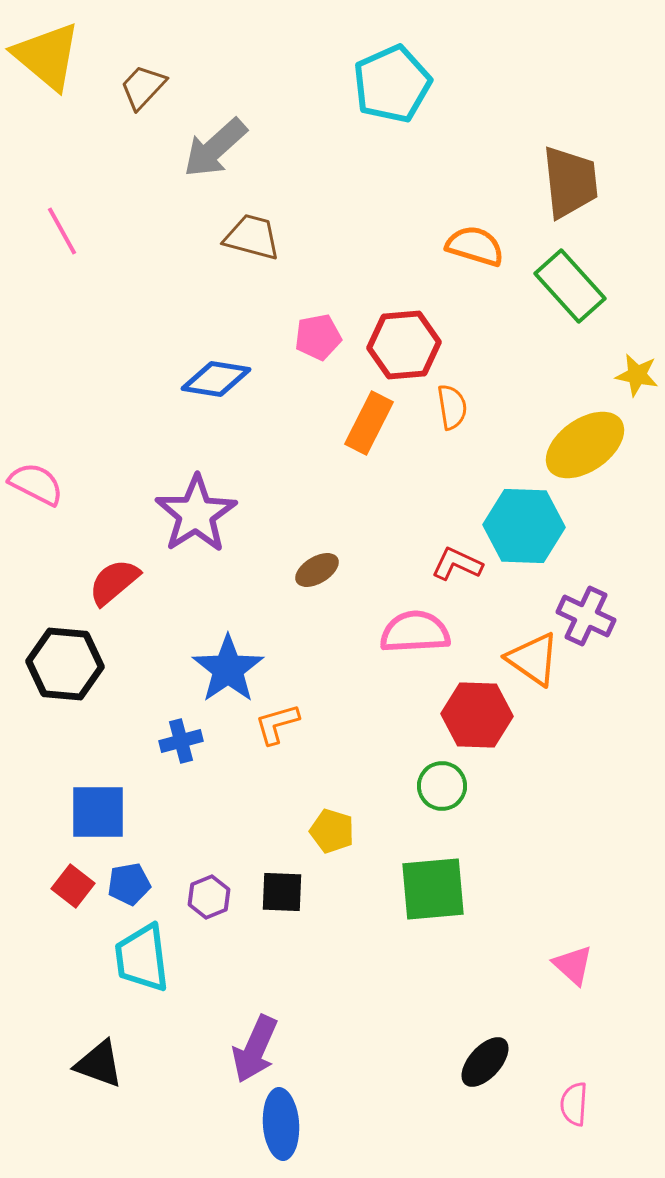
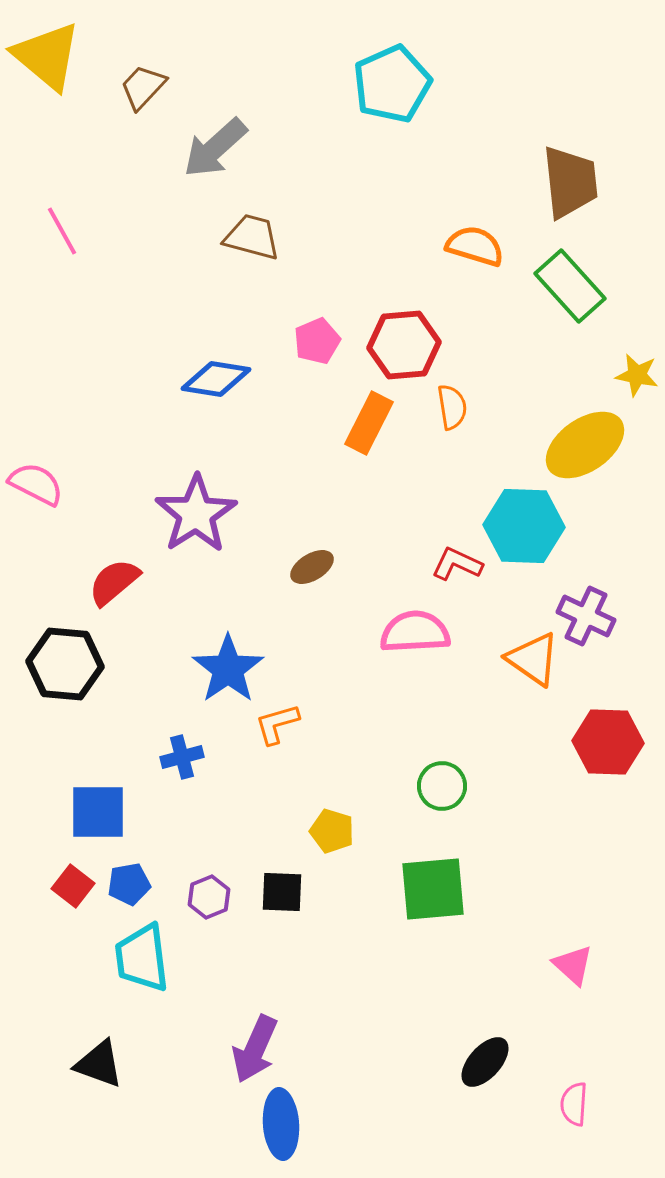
pink pentagon at (318, 337): moved 1 px left, 4 px down; rotated 12 degrees counterclockwise
brown ellipse at (317, 570): moved 5 px left, 3 px up
red hexagon at (477, 715): moved 131 px right, 27 px down
blue cross at (181, 741): moved 1 px right, 16 px down
